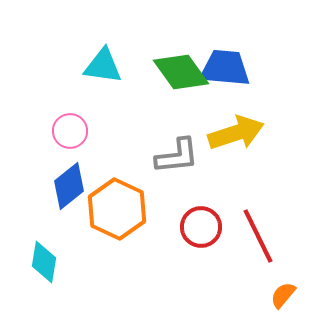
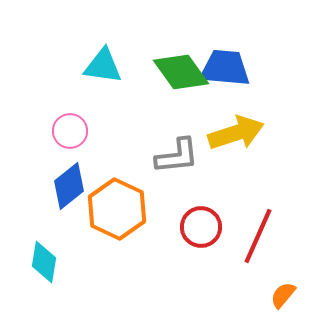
red line: rotated 50 degrees clockwise
